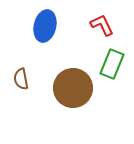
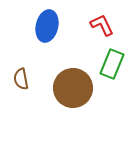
blue ellipse: moved 2 px right
